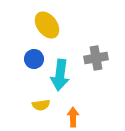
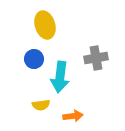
yellow ellipse: moved 2 px left; rotated 20 degrees clockwise
cyan arrow: moved 2 px down
orange arrow: moved 1 px up; rotated 84 degrees clockwise
